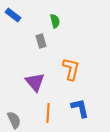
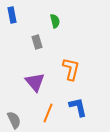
blue rectangle: moved 1 px left; rotated 42 degrees clockwise
gray rectangle: moved 4 px left, 1 px down
blue L-shape: moved 2 px left, 1 px up
orange line: rotated 18 degrees clockwise
